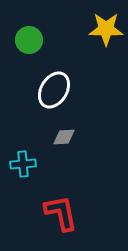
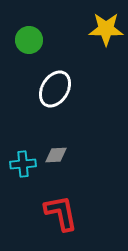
white ellipse: moved 1 px right, 1 px up
gray diamond: moved 8 px left, 18 px down
